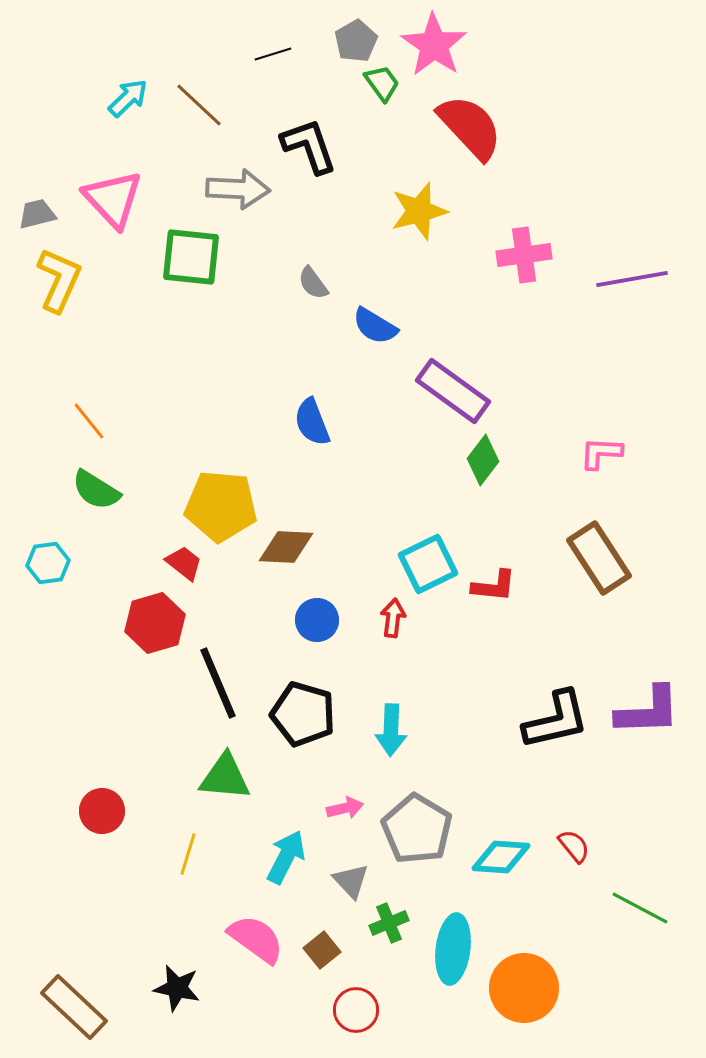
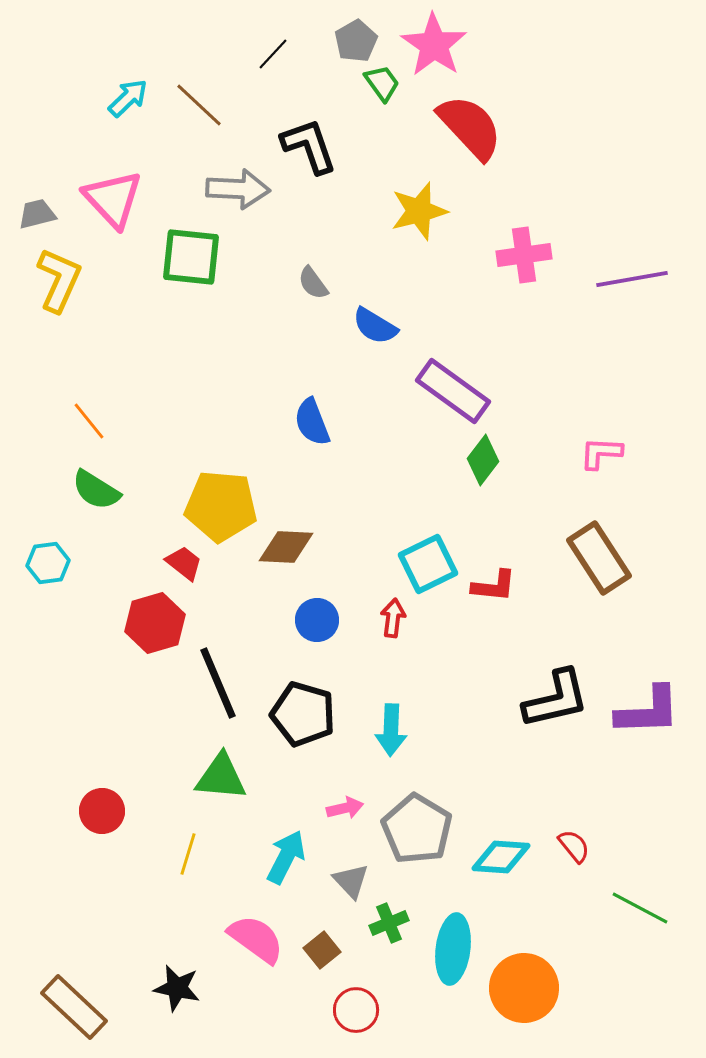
black line at (273, 54): rotated 30 degrees counterclockwise
black L-shape at (556, 720): moved 21 px up
green triangle at (225, 777): moved 4 px left
